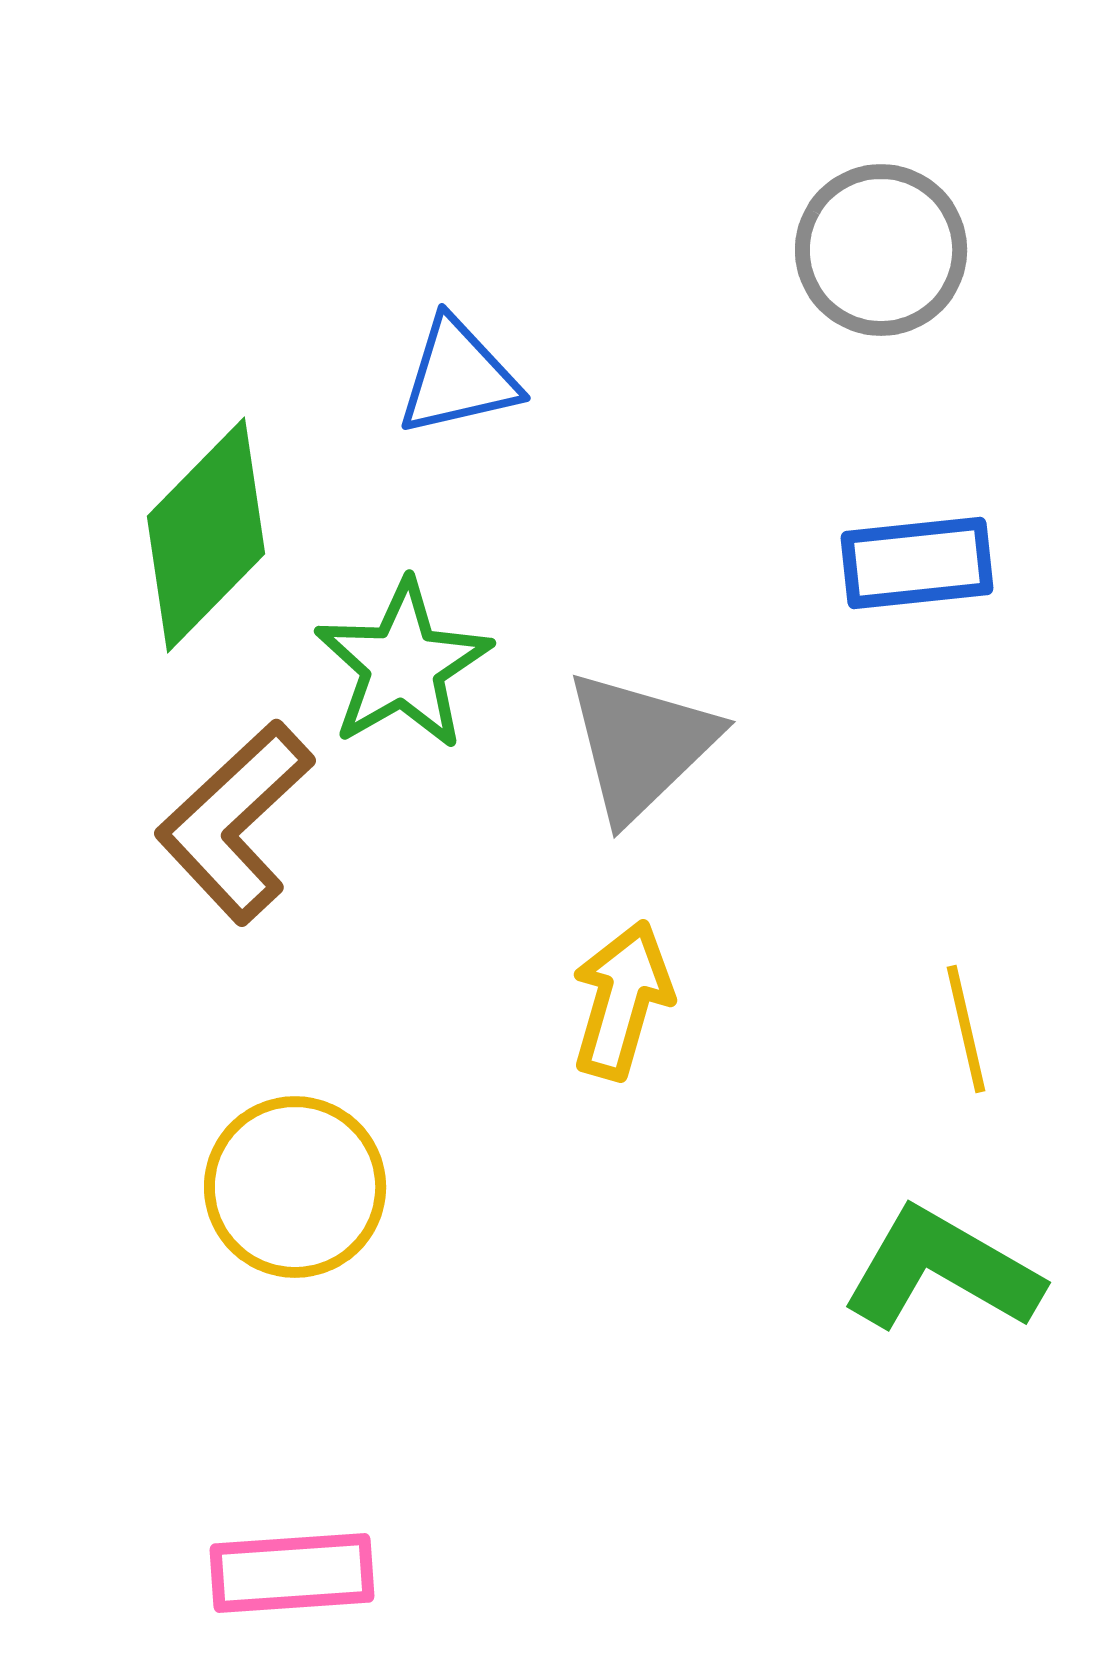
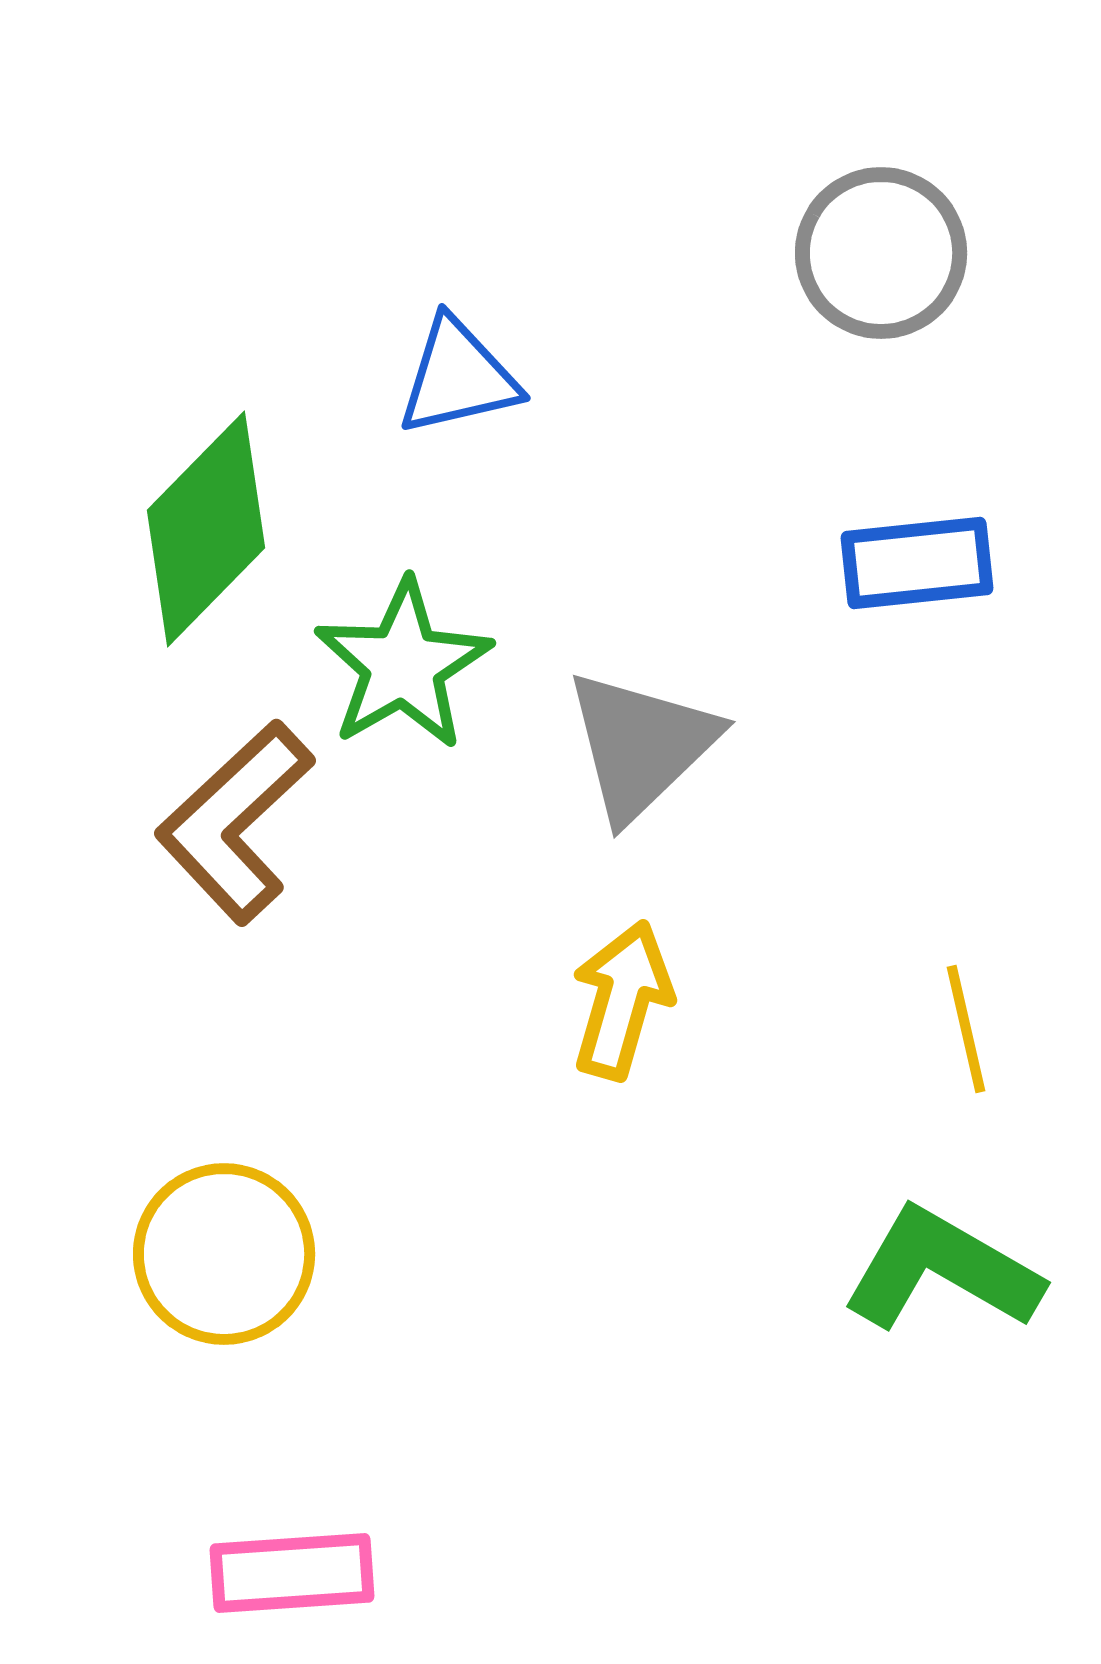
gray circle: moved 3 px down
green diamond: moved 6 px up
yellow circle: moved 71 px left, 67 px down
